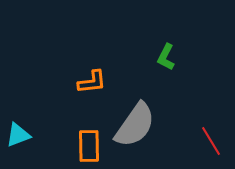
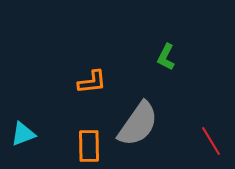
gray semicircle: moved 3 px right, 1 px up
cyan triangle: moved 5 px right, 1 px up
